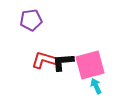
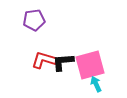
purple pentagon: moved 3 px right
cyan arrow: moved 2 px up
